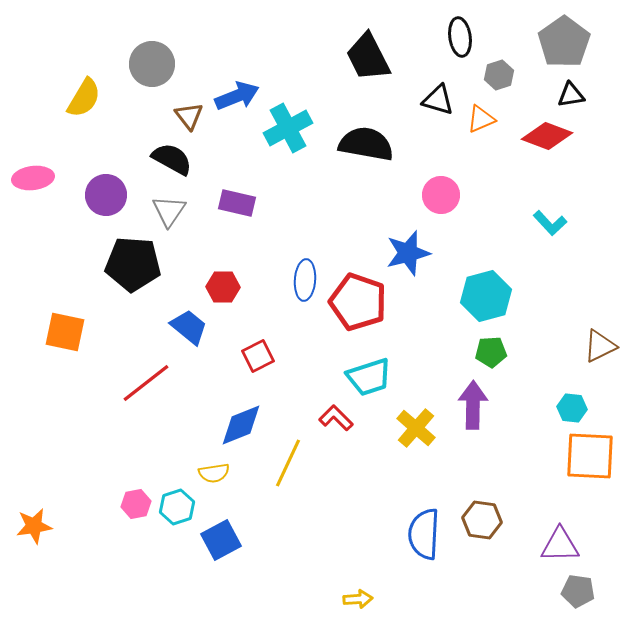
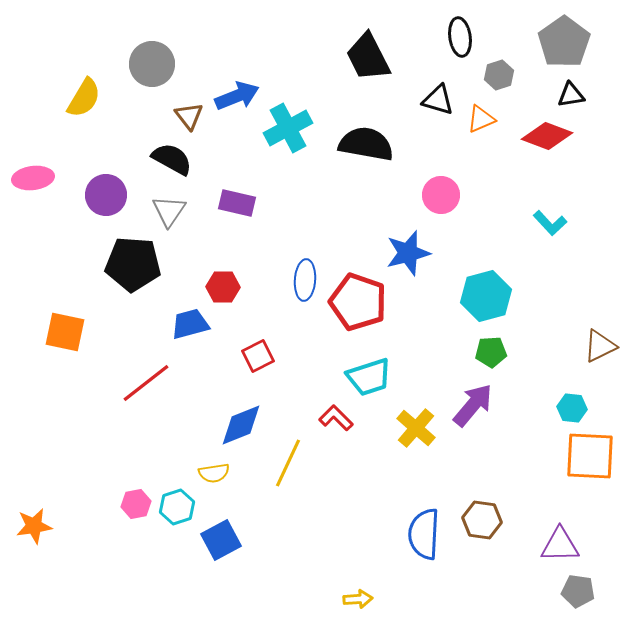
blue trapezoid at (189, 327): moved 1 px right, 3 px up; rotated 54 degrees counterclockwise
purple arrow at (473, 405): rotated 39 degrees clockwise
